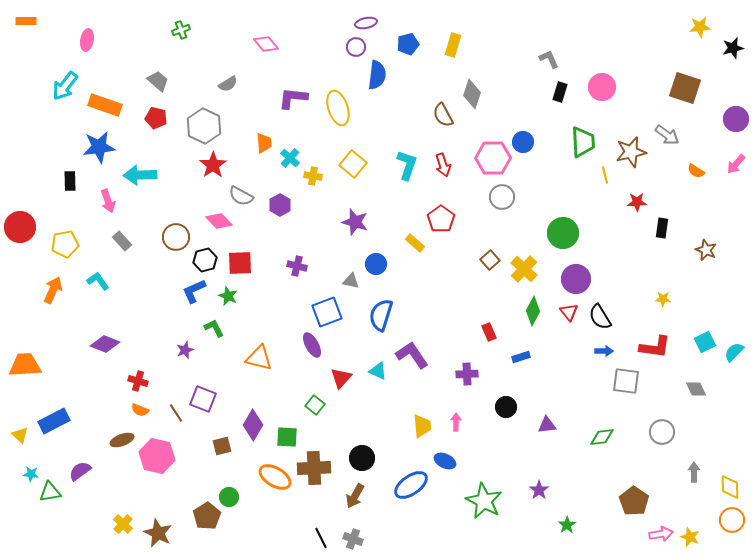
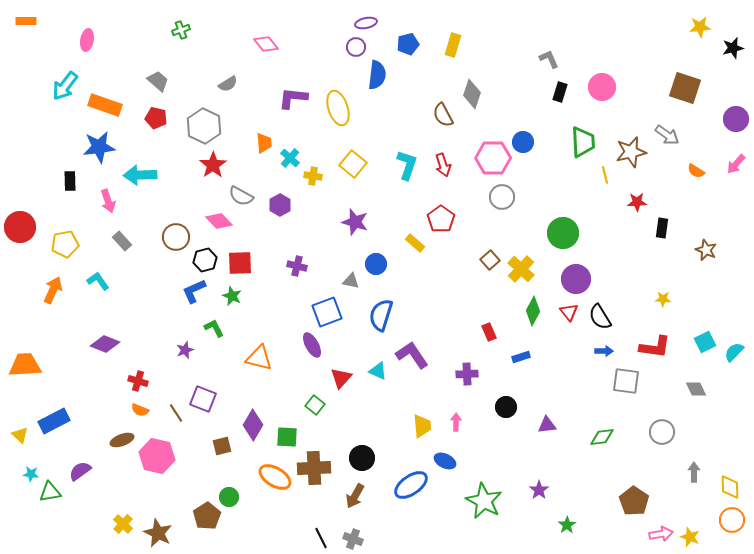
yellow cross at (524, 269): moved 3 px left
green star at (228, 296): moved 4 px right
